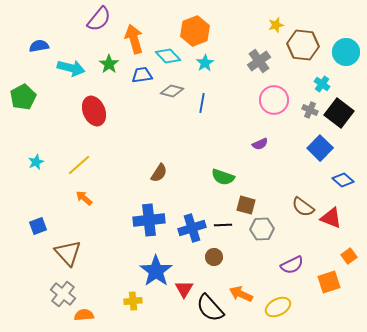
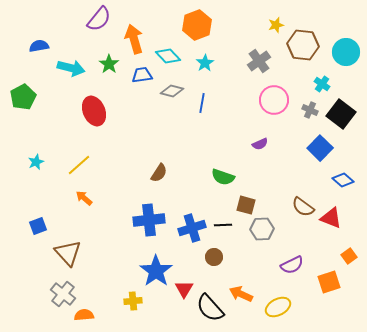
orange hexagon at (195, 31): moved 2 px right, 6 px up
black square at (339, 113): moved 2 px right, 1 px down
